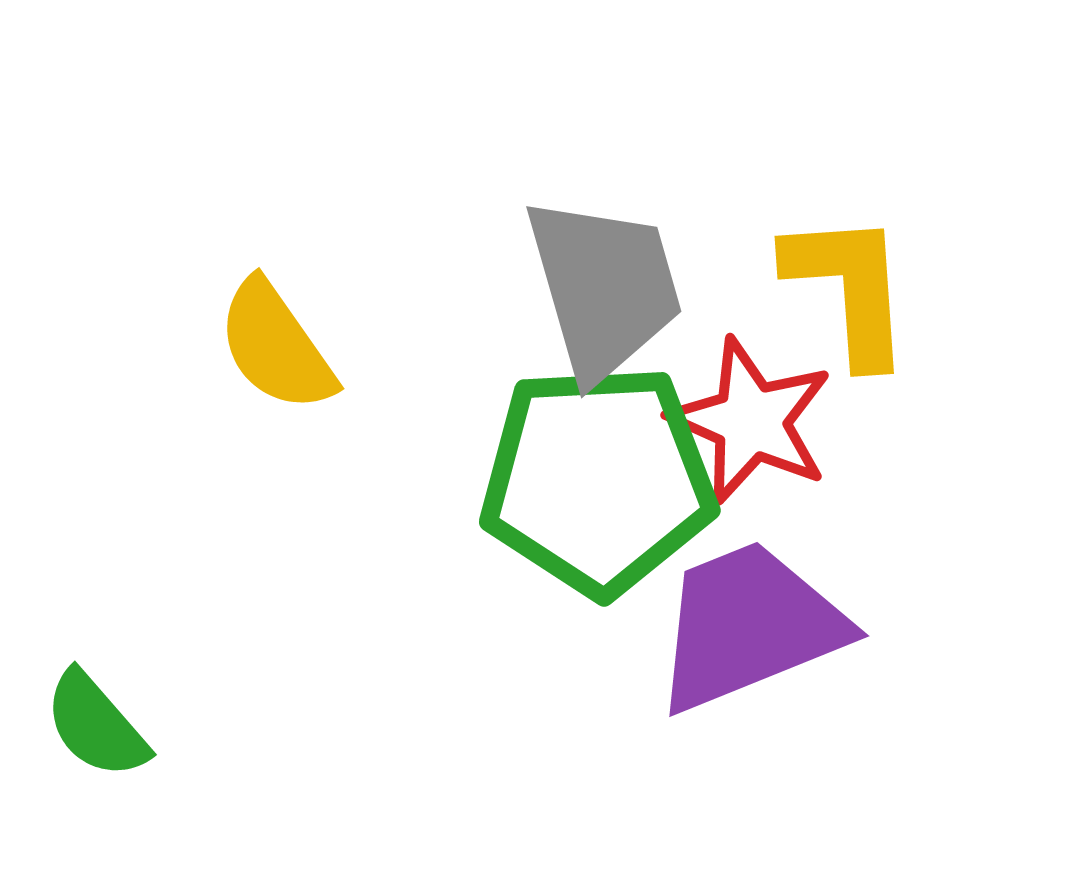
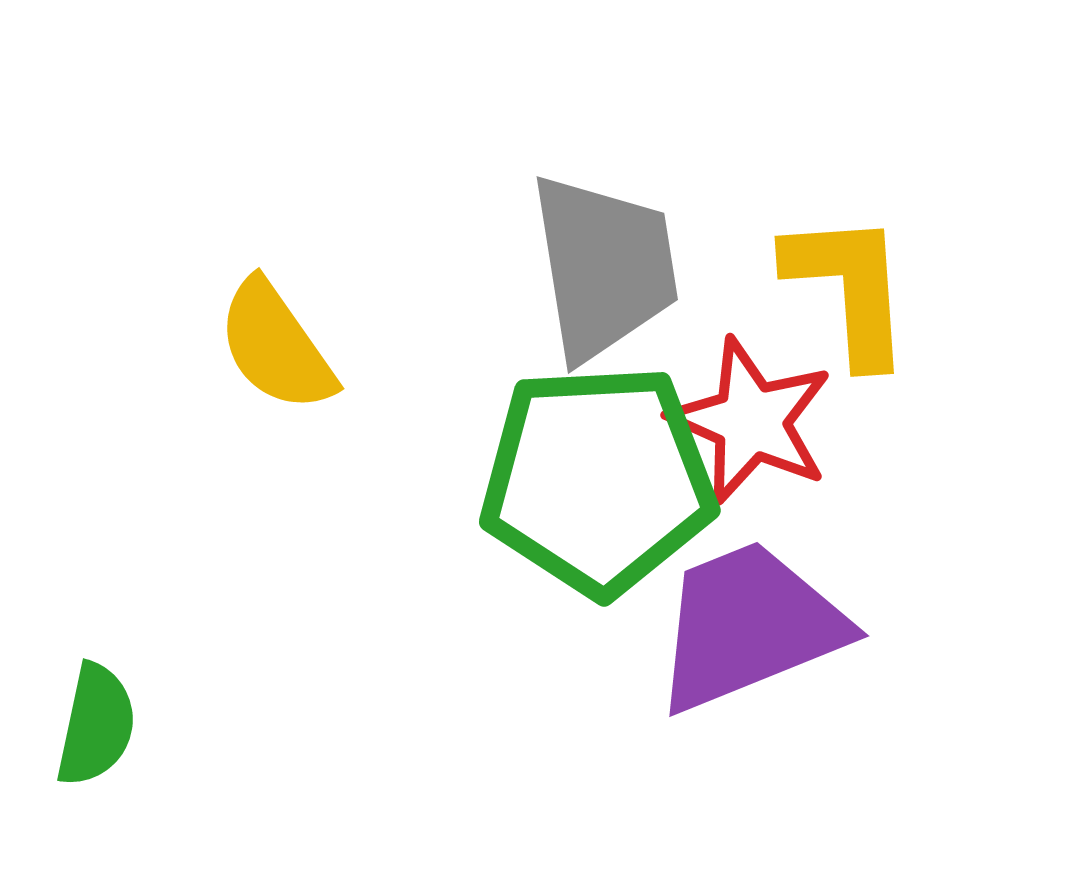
gray trapezoid: moved 21 px up; rotated 7 degrees clockwise
green semicircle: rotated 127 degrees counterclockwise
